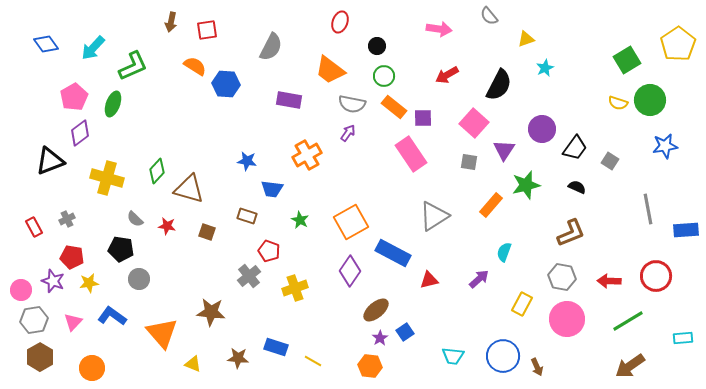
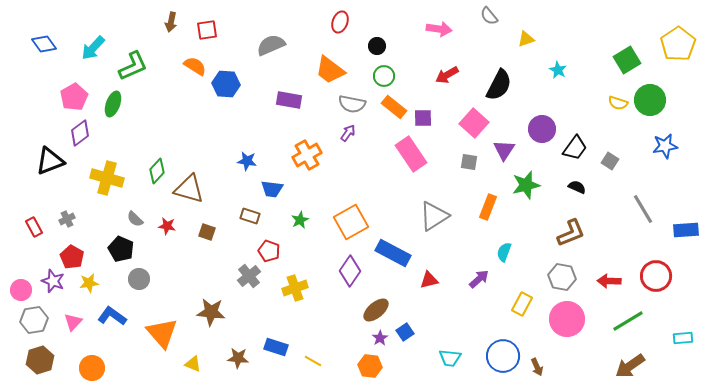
blue diamond at (46, 44): moved 2 px left
gray semicircle at (271, 47): moved 2 px up; rotated 140 degrees counterclockwise
cyan star at (545, 68): moved 13 px right, 2 px down; rotated 18 degrees counterclockwise
orange rectangle at (491, 205): moved 3 px left, 2 px down; rotated 20 degrees counterclockwise
gray line at (648, 209): moved 5 px left; rotated 20 degrees counterclockwise
brown rectangle at (247, 216): moved 3 px right
green star at (300, 220): rotated 18 degrees clockwise
black pentagon at (121, 249): rotated 15 degrees clockwise
red pentagon at (72, 257): rotated 20 degrees clockwise
cyan trapezoid at (453, 356): moved 3 px left, 2 px down
brown hexagon at (40, 357): moved 3 px down; rotated 12 degrees clockwise
